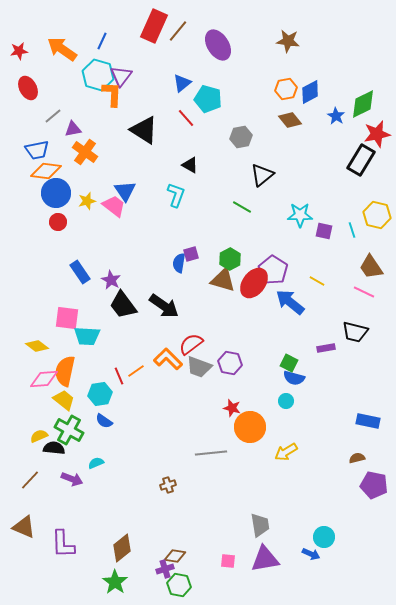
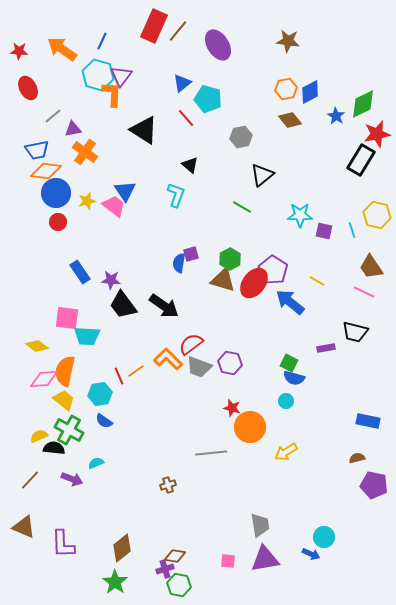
red star at (19, 51): rotated 12 degrees clockwise
black triangle at (190, 165): rotated 12 degrees clockwise
purple star at (111, 280): rotated 24 degrees counterclockwise
